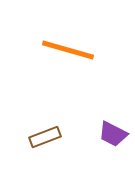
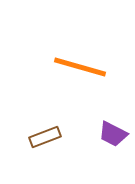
orange line: moved 12 px right, 17 px down
